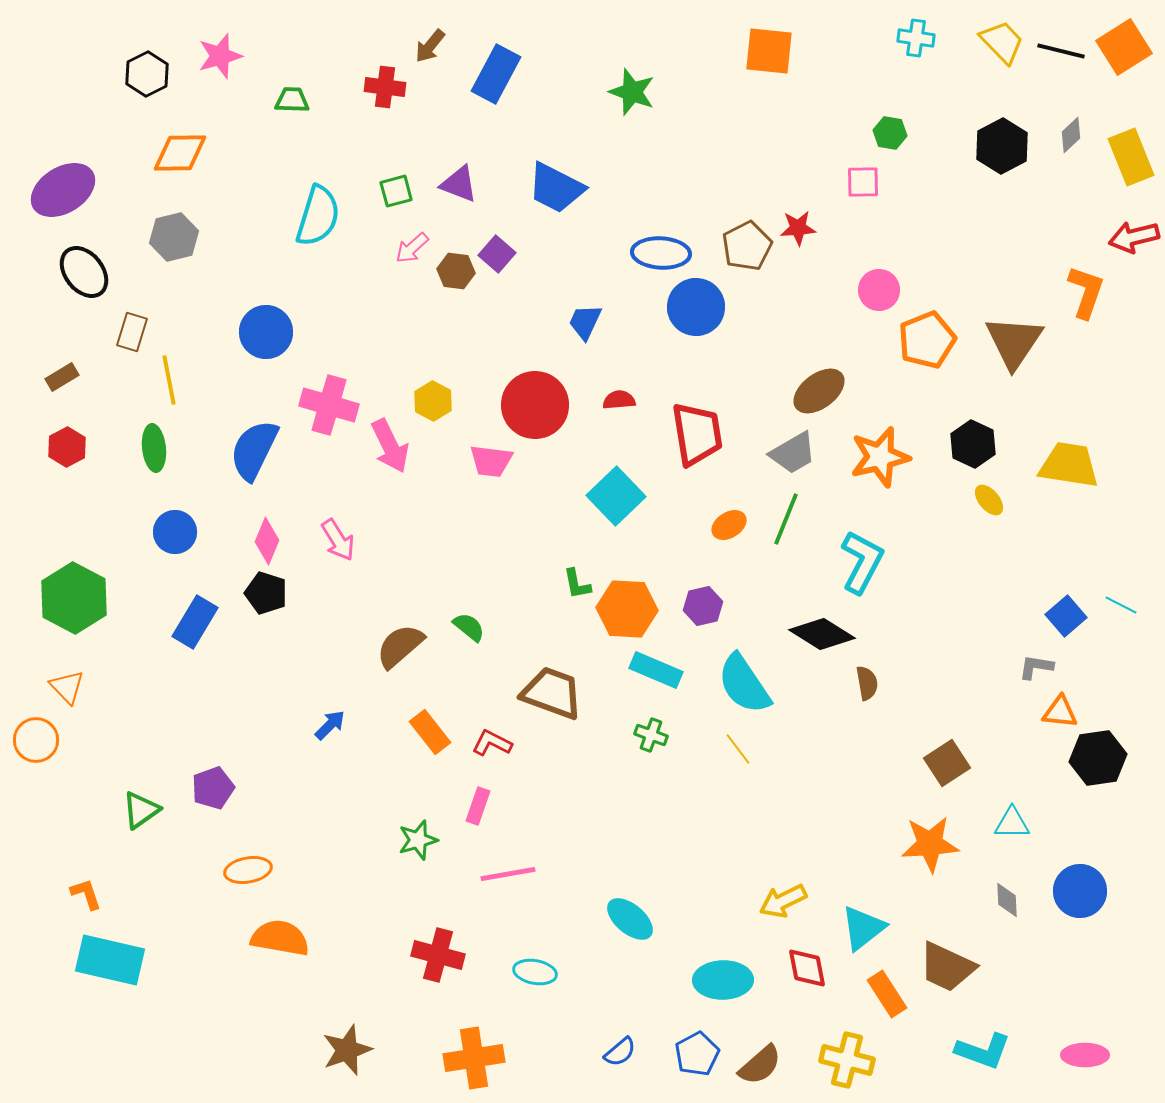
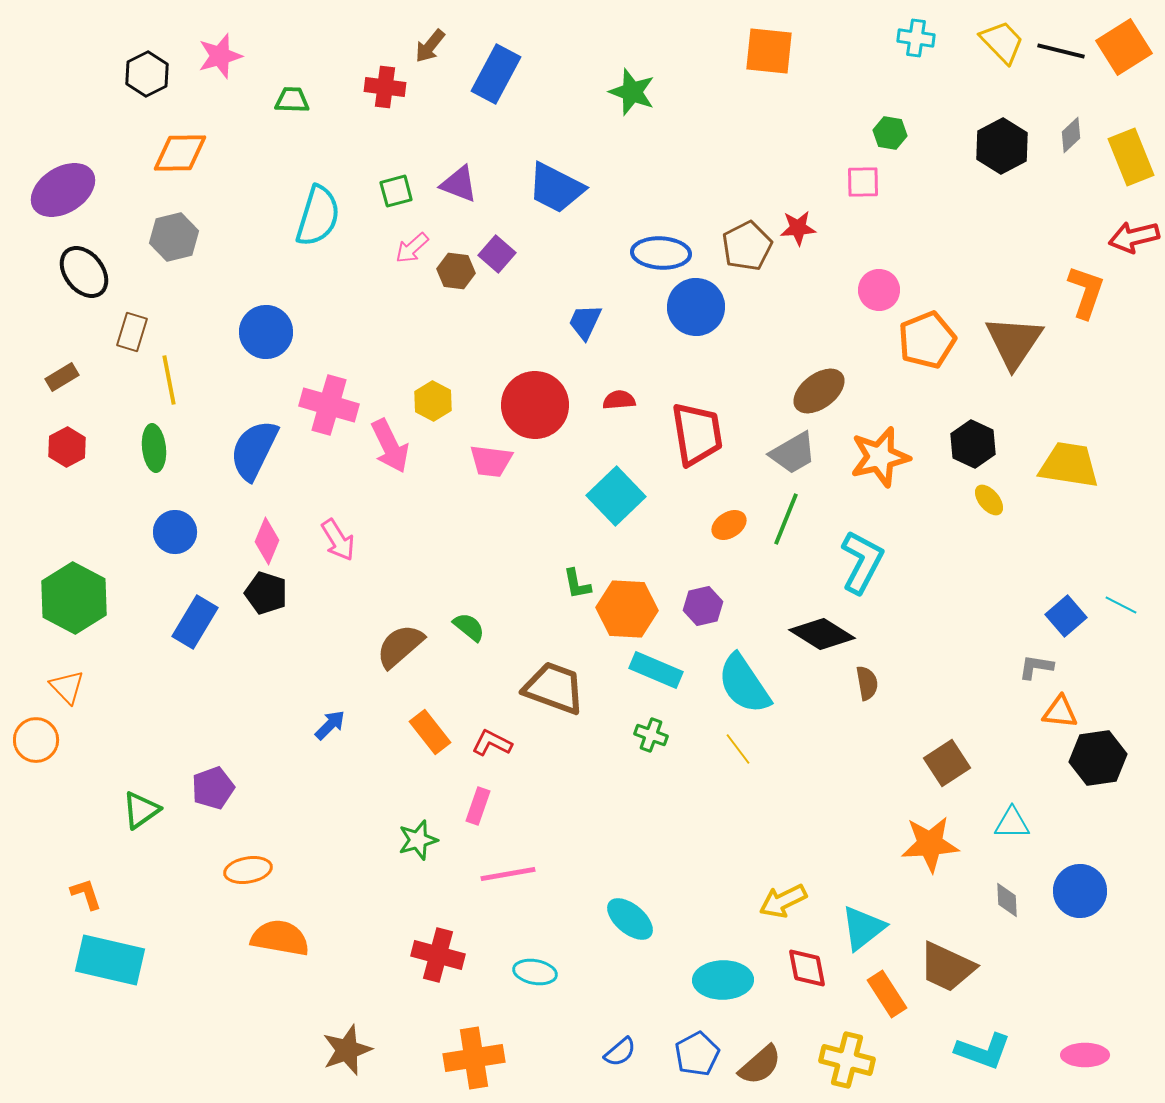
brown trapezoid at (552, 693): moved 2 px right, 5 px up
